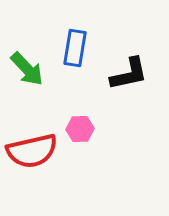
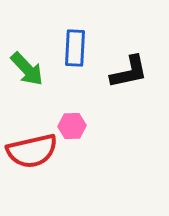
blue rectangle: rotated 6 degrees counterclockwise
black L-shape: moved 2 px up
pink hexagon: moved 8 px left, 3 px up
